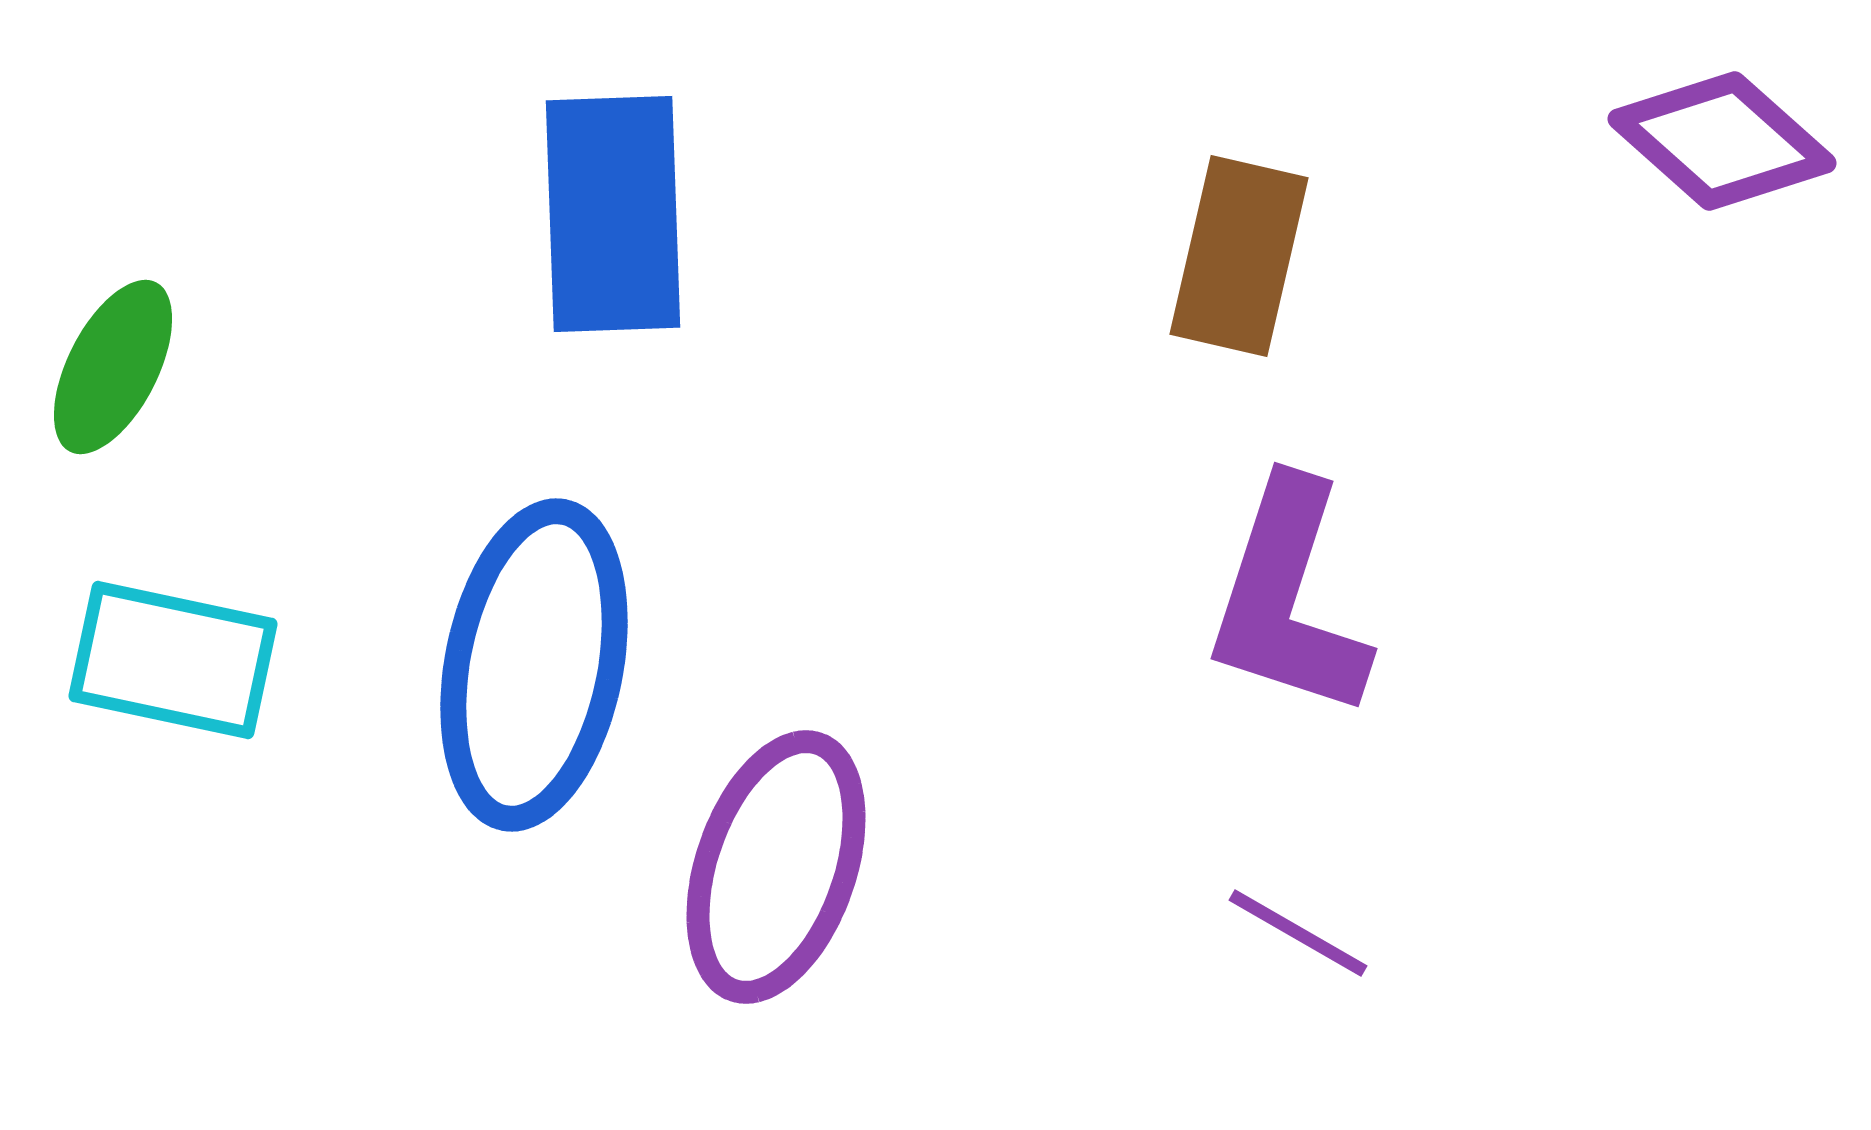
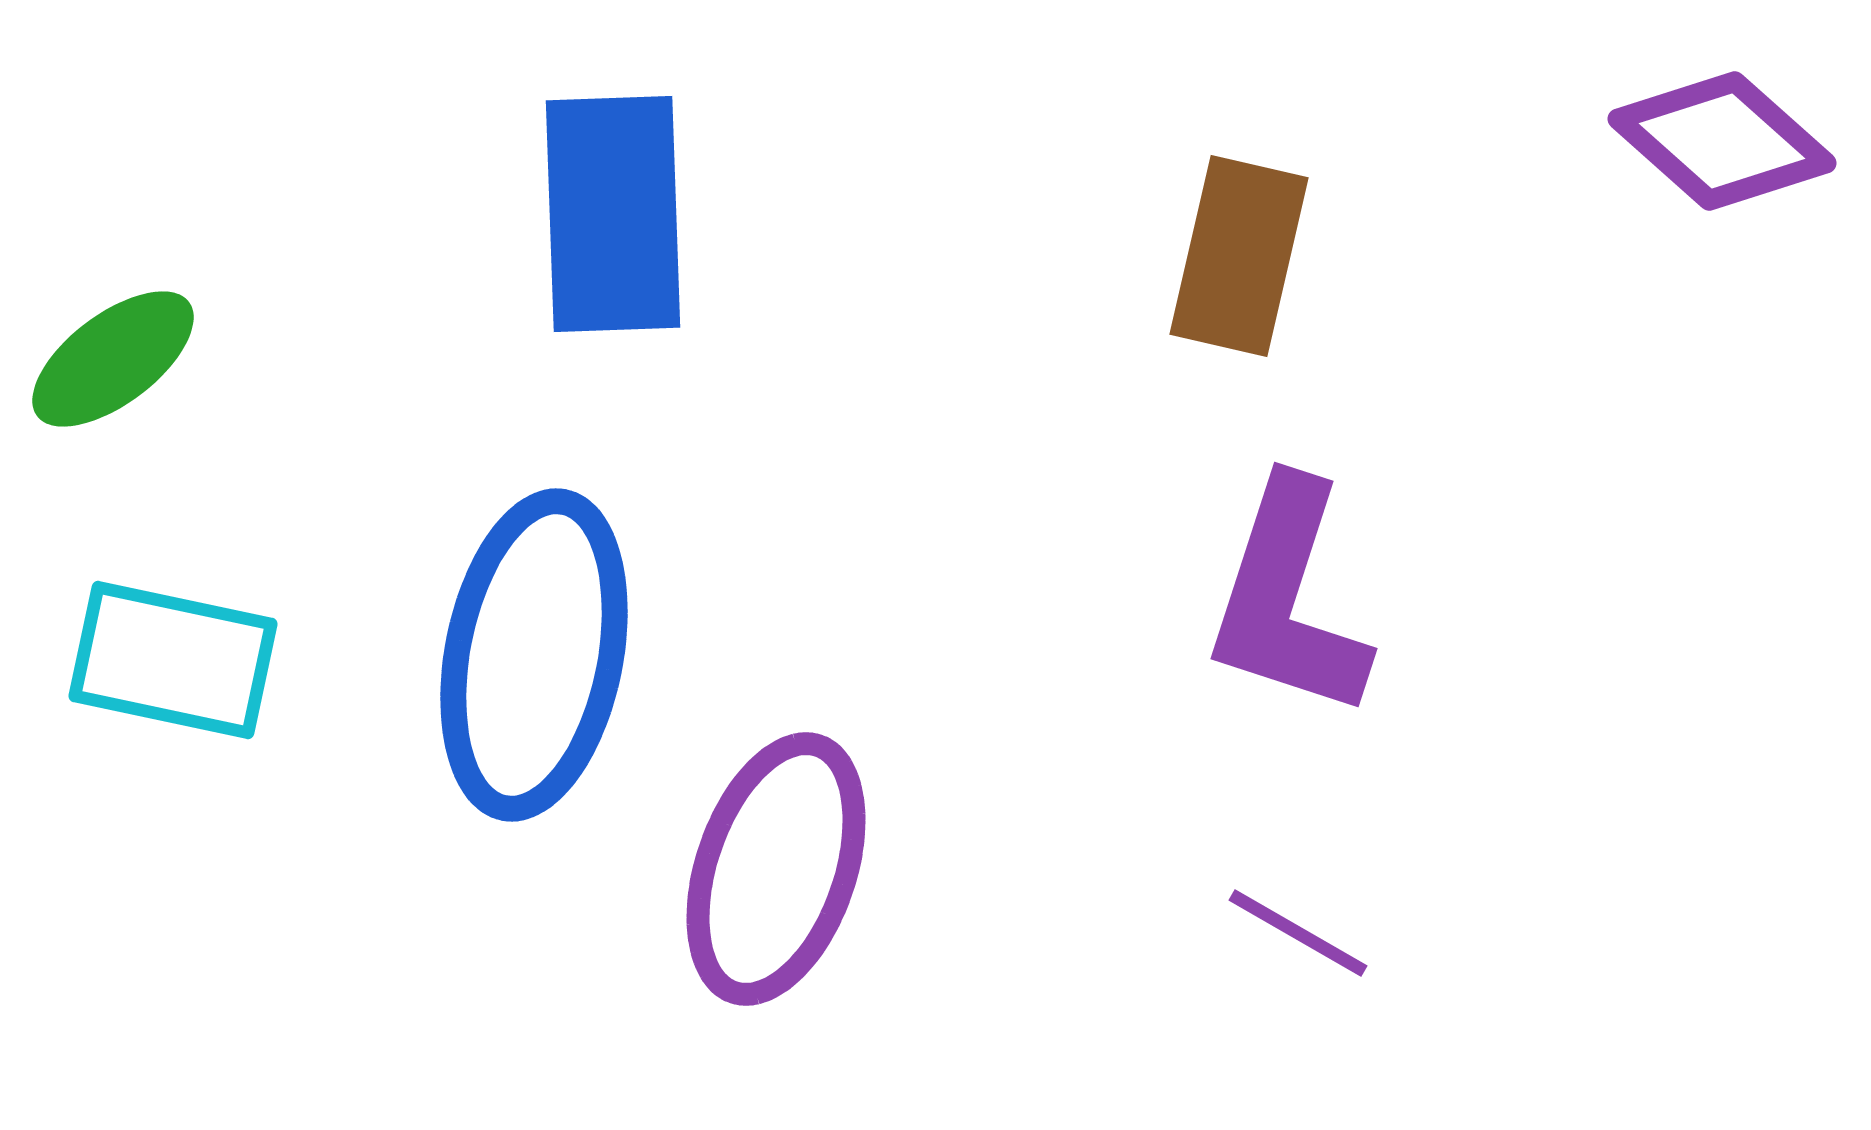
green ellipse: moved 8 px up; rotated 26 degrees clockwise
blue ellipse: moved 10 px up
purple ellipse: moved 2 px down
